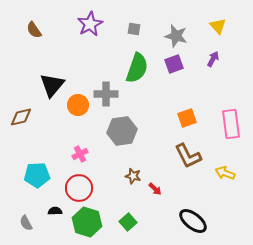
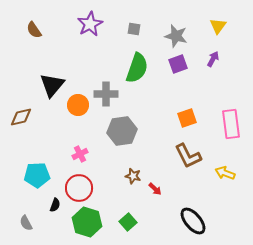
yellow triangle: rotated 18 degrees clockwise
purple square: moved 4 px right
black semicircle: moved 6 px up; rotated 112 degrees clockwise
black ellipse: rotated 12 degrees clockwise
